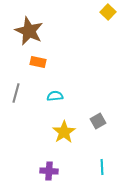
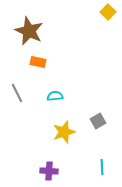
gray line: moved 1 px right; rotated 42 degrees counterclockwise
yellow star: rotated 15 degrees clockwise
